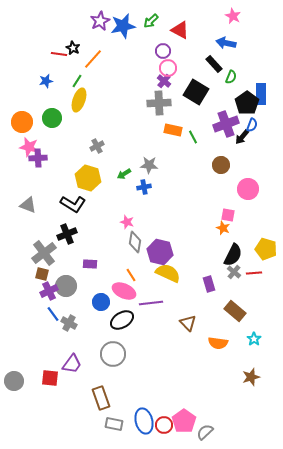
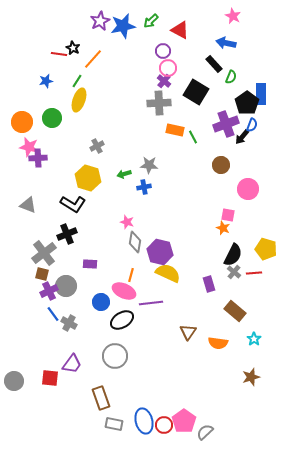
orange rectangle at (173, 130): moved 2 px right
green arrow at (124, 174): rotated 16 degrees clockwise
orange line at (131, 275): rotated 48 degrees clockwise
brown triangle at (188, 323): moved 9 px down; rotated 18 degrees clockwise
gray circle at (113, 354): moved 2 px right, 2 px down
